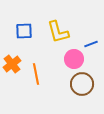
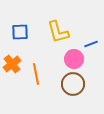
blue square: moved 4 px left, 1 px down
brown circle: moved 9 px left
